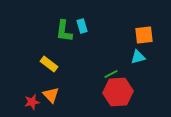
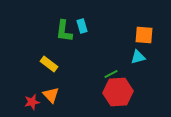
orange square: rotated 12 degrees clockwise
